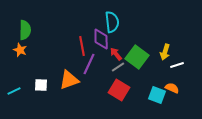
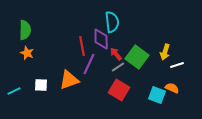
orange star: moved 7 px right, 3 px down
